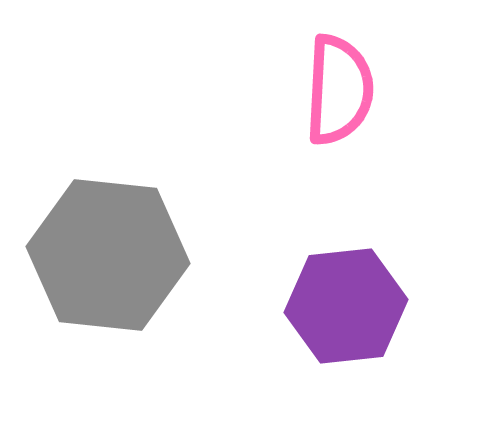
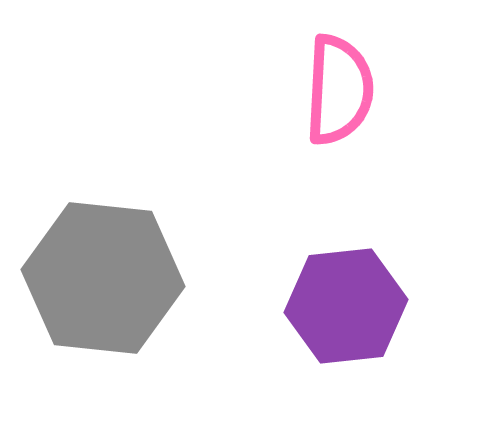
gray hexagon: moved 5 px left, 23 px down
